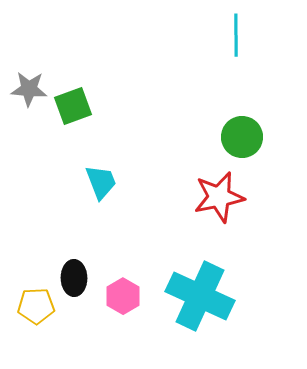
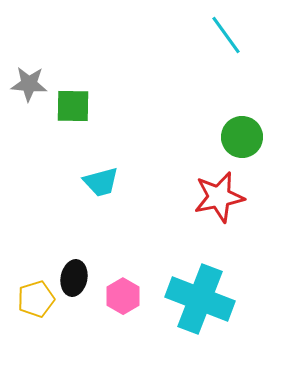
cyan line: moved 10 px left; rotated 36 degrees counterclockwise
gray star: moved 5 px up
green square: rotated 21 degrees clockwise
cyan trapezoid: rotated 96 degrees clockwise
black ellipse: rotated 12 degrees clockwise
cyan cross: moved 3 px down; rotated 4 degrees counterclockwise
yellow pentagon: moved 7 px up; rotated 15 degrees counterclockwise
